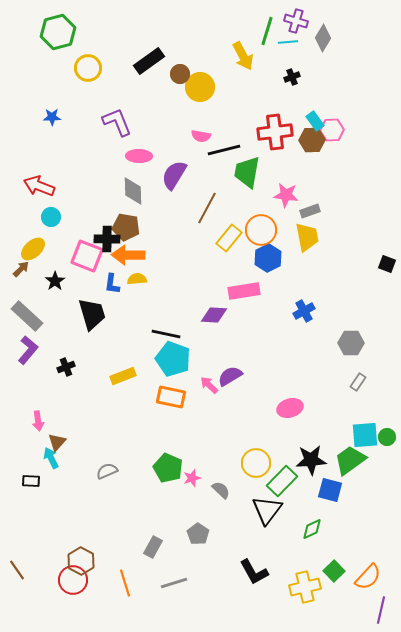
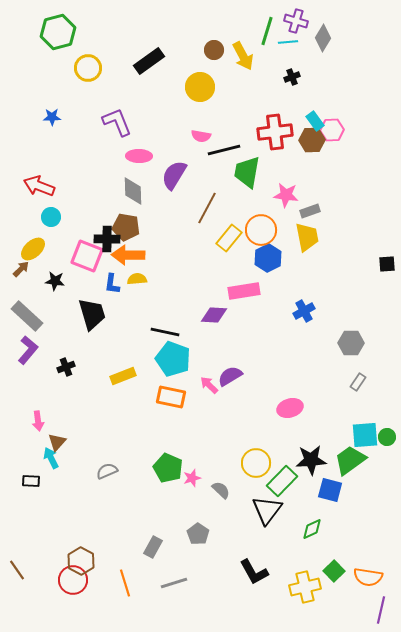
brown circle at (180, 74): moved 34 px right, 24 px up
black square at (387, 264): rotated 24 degrees counterclockwise
black star at (55, 281): rotated 30 degrees counterclockwise
black line at (166, 334): moved 1 px left, 2 px up
orange semicircle at (368, 577): rotated 56 degrees clockwise
